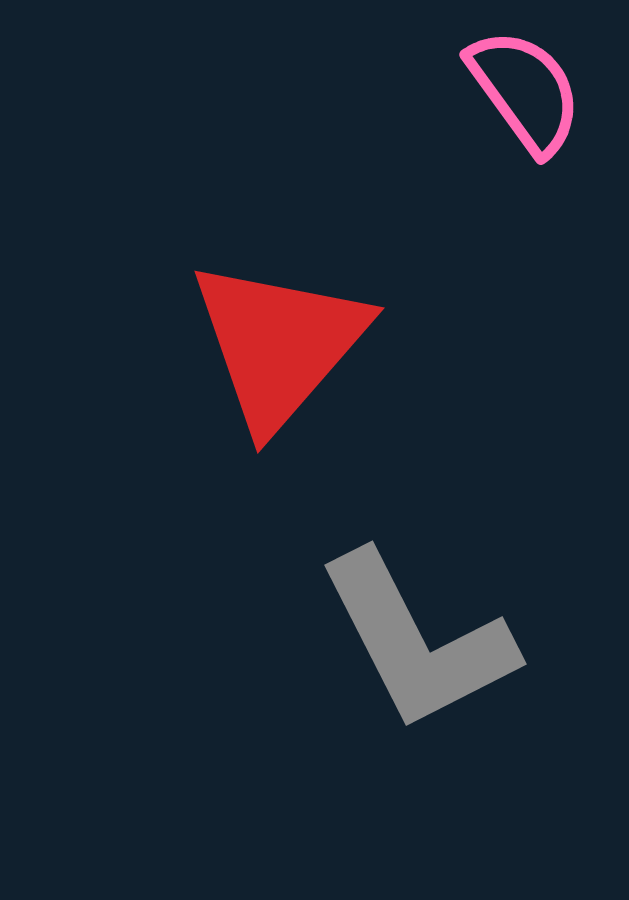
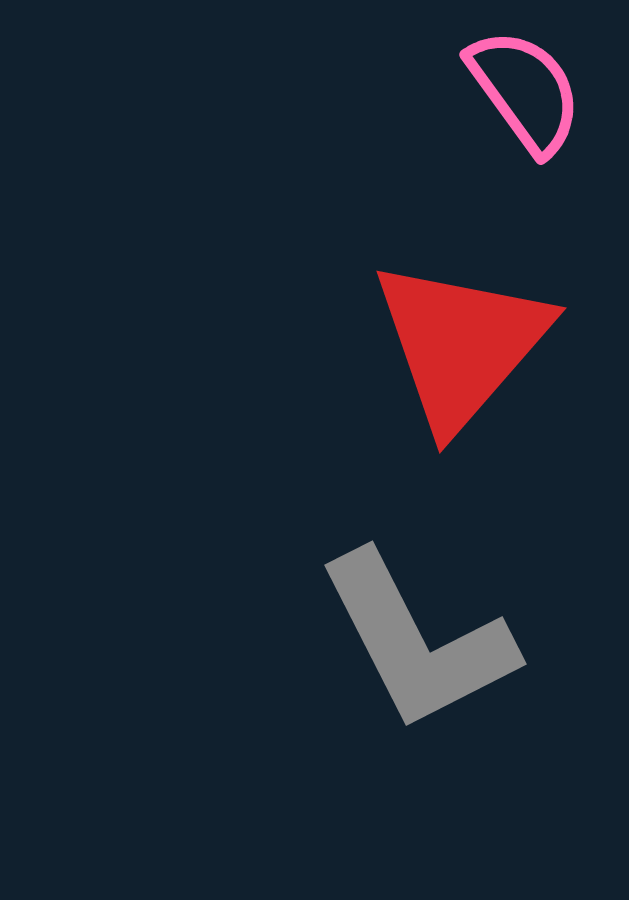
red triangle: moved 182 px right
